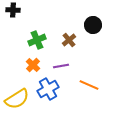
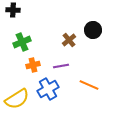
black circle: moved 5 px down
green cross: moved 15 px left, 2 px down
orange cross: rotated 32 degrees clockwise
